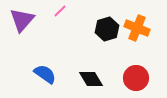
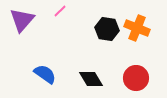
black hexagon: rotated 25 degrees clockwise
